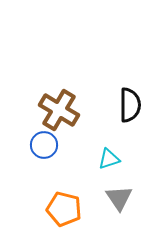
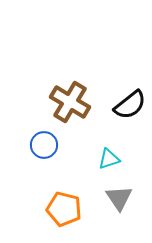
black semicircle: rotated 52 degrees clockwise
brown cross: moved 11 px right, 8 px up
